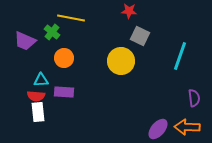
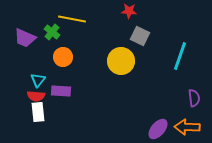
yellow line: moved 1 px right, 1 px down
purple trapezoid: moved 3 px up
orange circle: moved 1 px left, 1 px up
cyan triangle: moved 3 px left; rotated 49 degrees counterclockwise
purple rectangle: moved 3 px left, 1 px up
